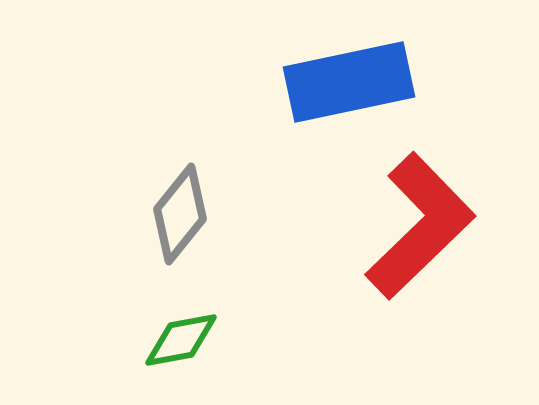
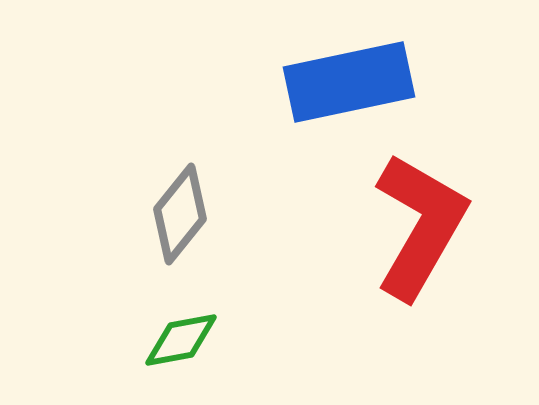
red L-shape: rotated 16 degrees counterclockwise
